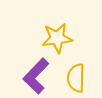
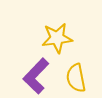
yellow semicircle: rotated 12 degrees counterclockwise
